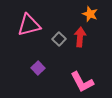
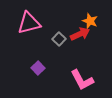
orange star: moved 7 px down
pink triangle: moved 2 px up
red arrow: moved 3 px up; rotated 60 degrees clockwise
pink L-shape: moved 2 px up
